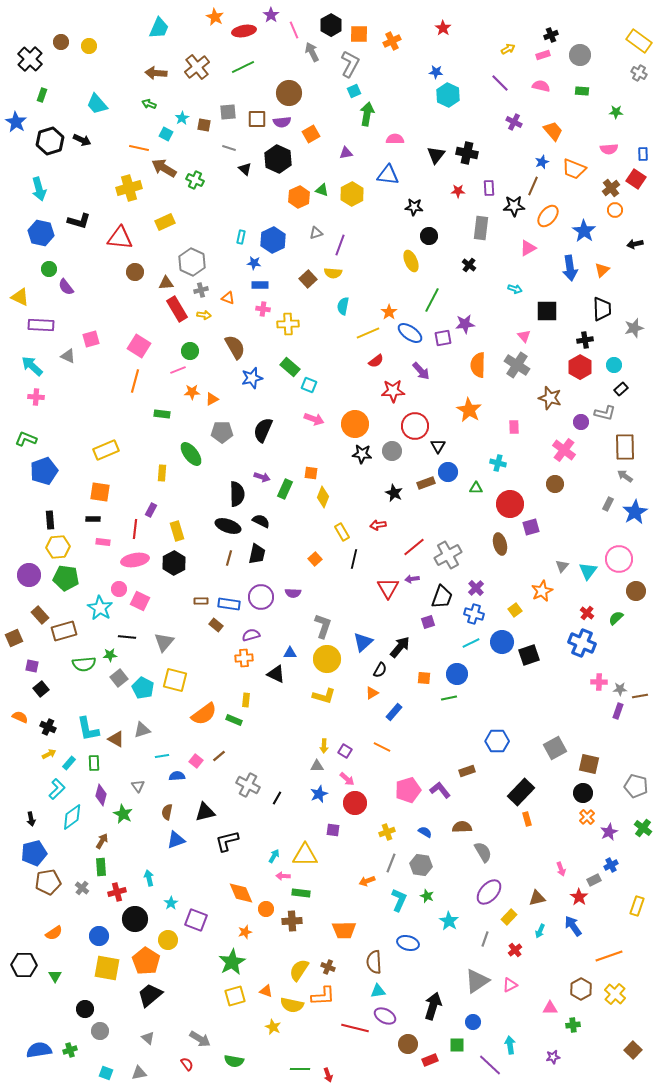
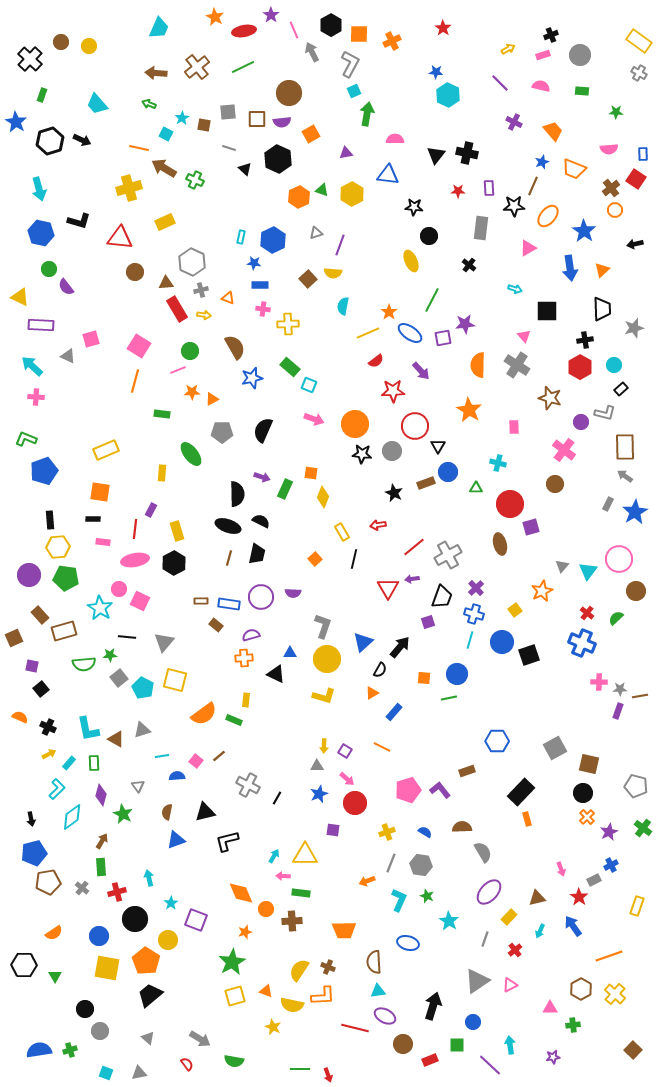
cyan line at (471, 643): moved 1 px left, 3 px up; rotated 48 degrees counterclockwise
brown circle at (408, 1044): moved 5 px left
